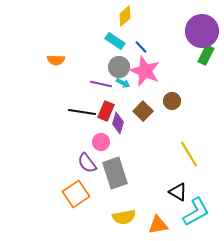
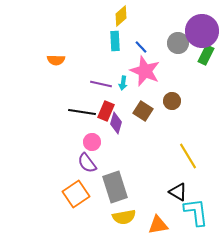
yellow diamond: moved 4 px left
cyan rectangle: rotated 54 degrees clockwise
gray circle: moved 59 px right, 24 px up
cyan arrow: rotated 72 degrees clockwise
brown square: rotated 12 degrees counterclockwise
purple diamond: moved 2 px left
pink circle: moved 9 px left
yellow line: moved 1 px left, 2 px down
gray rectangle: moved 14 px down
cyan L-shape: rotated 68 degrees counterclockwise
